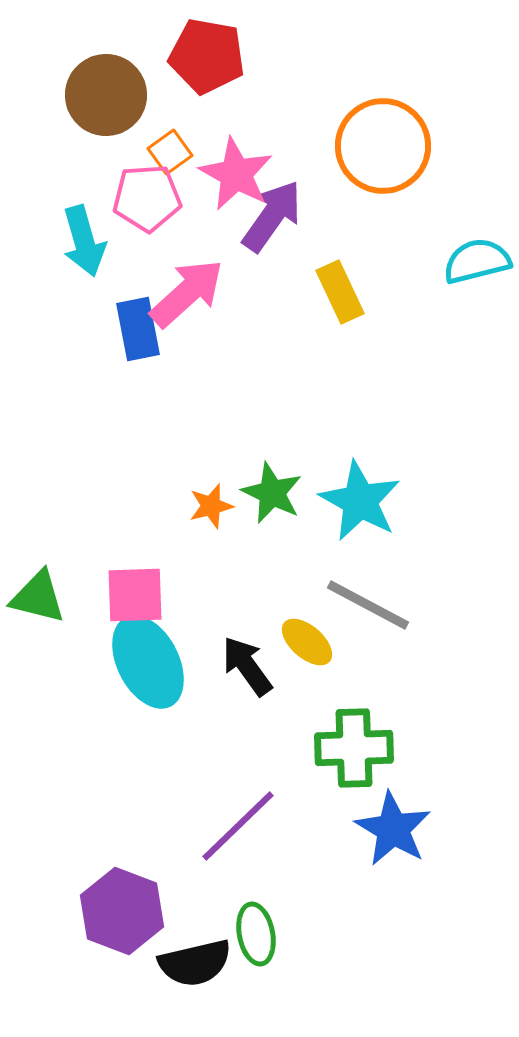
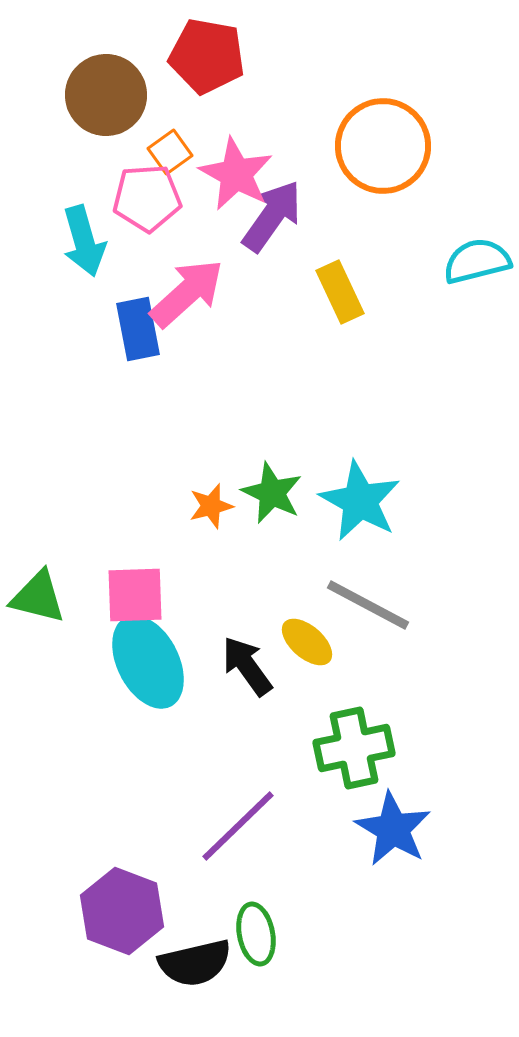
green cross: rotated 10 degrees counterclockwise
